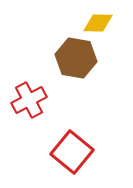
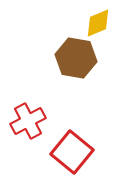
yellow diamond: rotated 24 degrees counterclockwise
red cross: moved 1 px left, 21 px down
